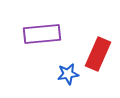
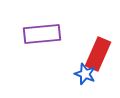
blue star: moved 17 px right; rotated 30 degrees clockwise
